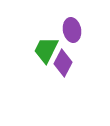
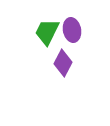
green trapezoid: moved 1 px right, 18 px up
